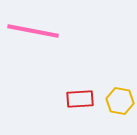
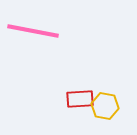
yellow hexagon: moved 15 px left, 5 px down
